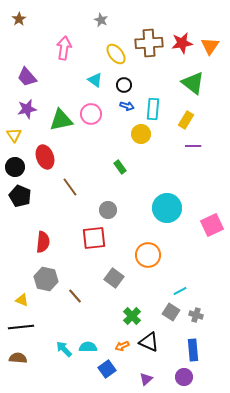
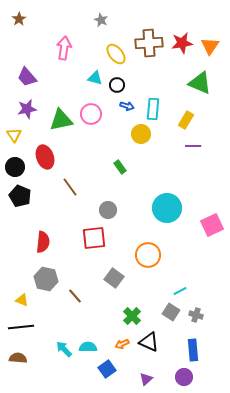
cyan triangle at (95, 80): moved 2 px up; rotated 21 degrees counterclockwise
green triangle at (193, 83): moved 7 px right; rotated 15 degrees counterclockwise
black circle at (124, 85): moved 7 px left
orange arrow at (122, 346): moved 2 px up
